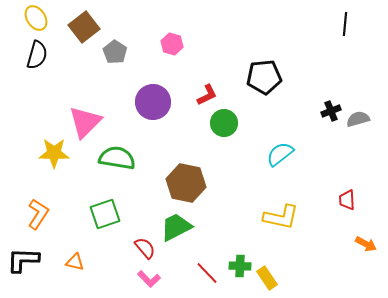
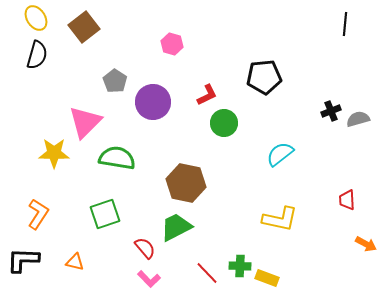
gray pentagon: moved 29 px down
yellow L-shape: moved 1 px left, 2 px down
yellow rectangle: rotated 35 degrees counterclockwise
